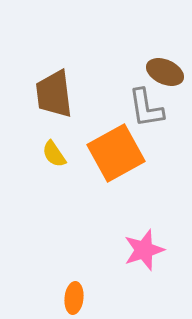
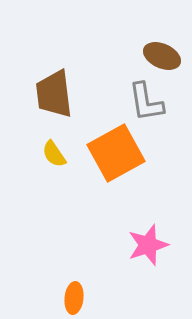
brown ellipse: moved 3 px left, 16 px up
gray L-shape: moved 6 px up
pink star: moved 4 px right, 5 px up
